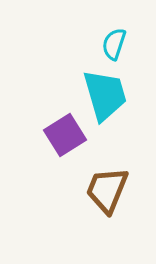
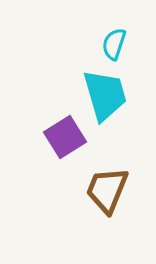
purple square: moved 2 px down
